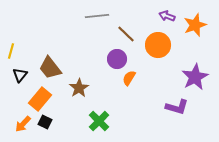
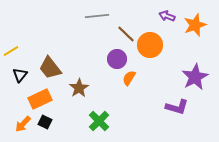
orange circle: moved 8 px left
yellow line: rotated 42 degrees clockwise
orange rectangle: rotated 25 degrees clockwise
